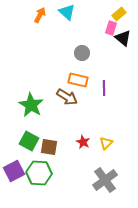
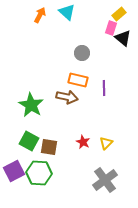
brown arrow: rotated 20 degrees counterclockwise
